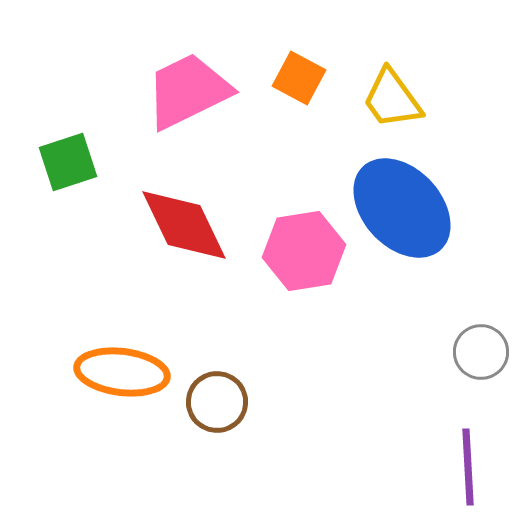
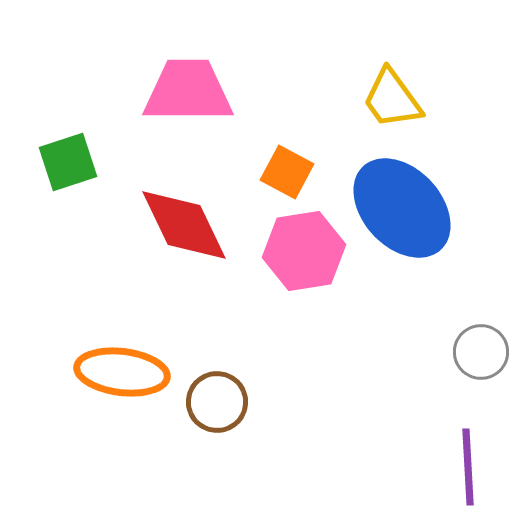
orange square: moved 12 px left, 94 px down
pink trapezoid: rotated 26 degrees clockwise
